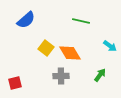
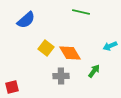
green line: moved 9 px up
cyan arrow: rotated 120 degrees clockwise
green arrow: moved 6 px left, 4 px up
red square: moved 3 px left, 4 px down
